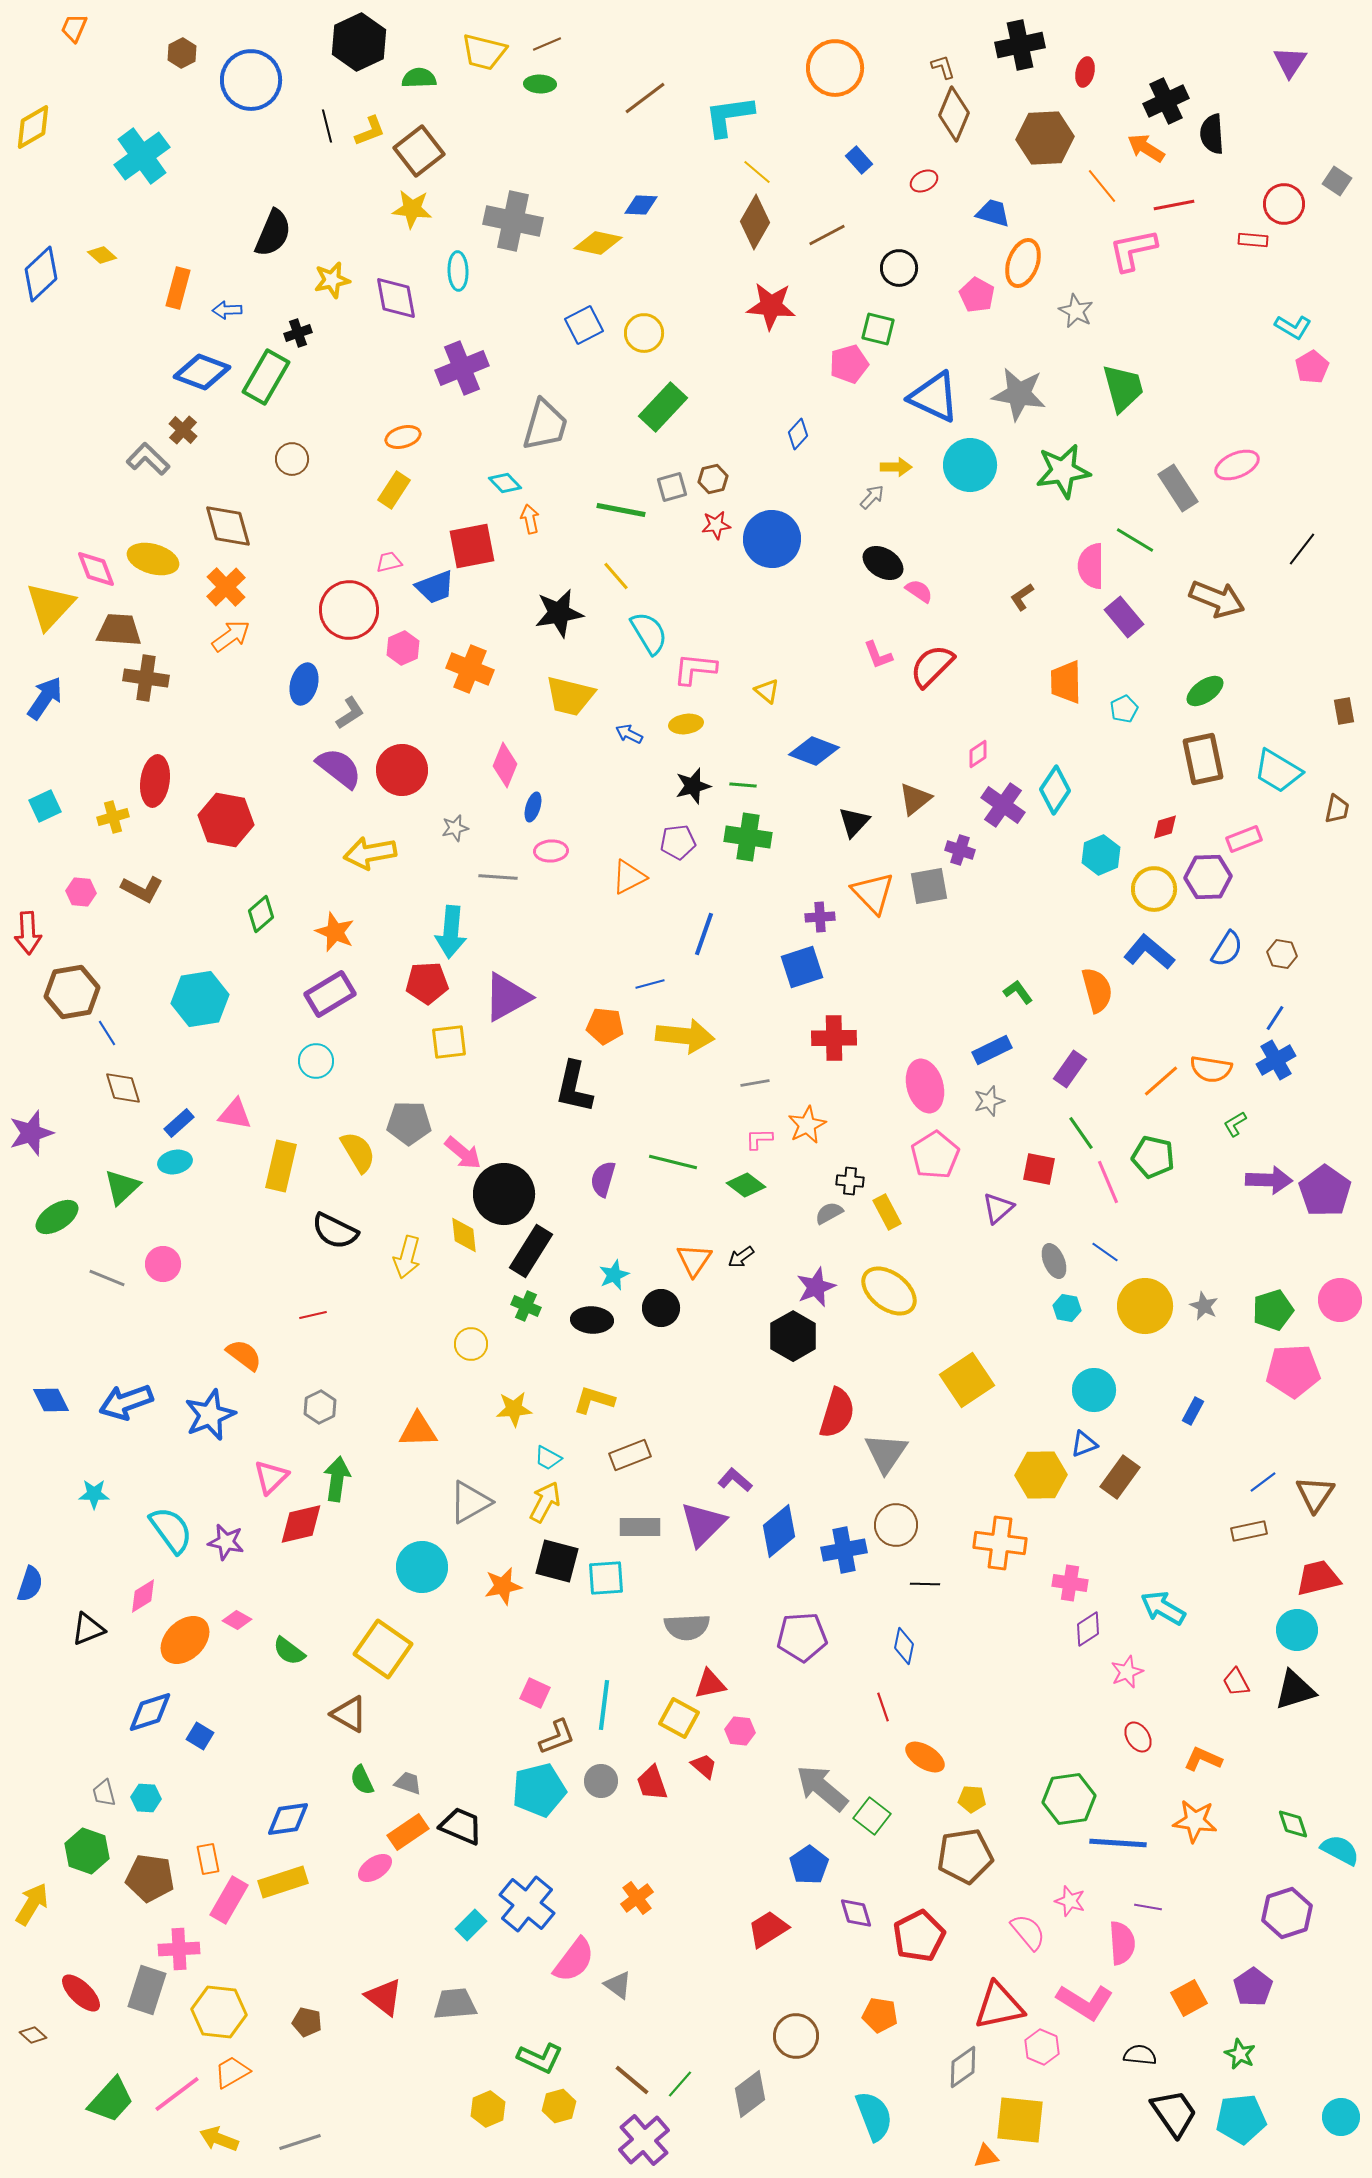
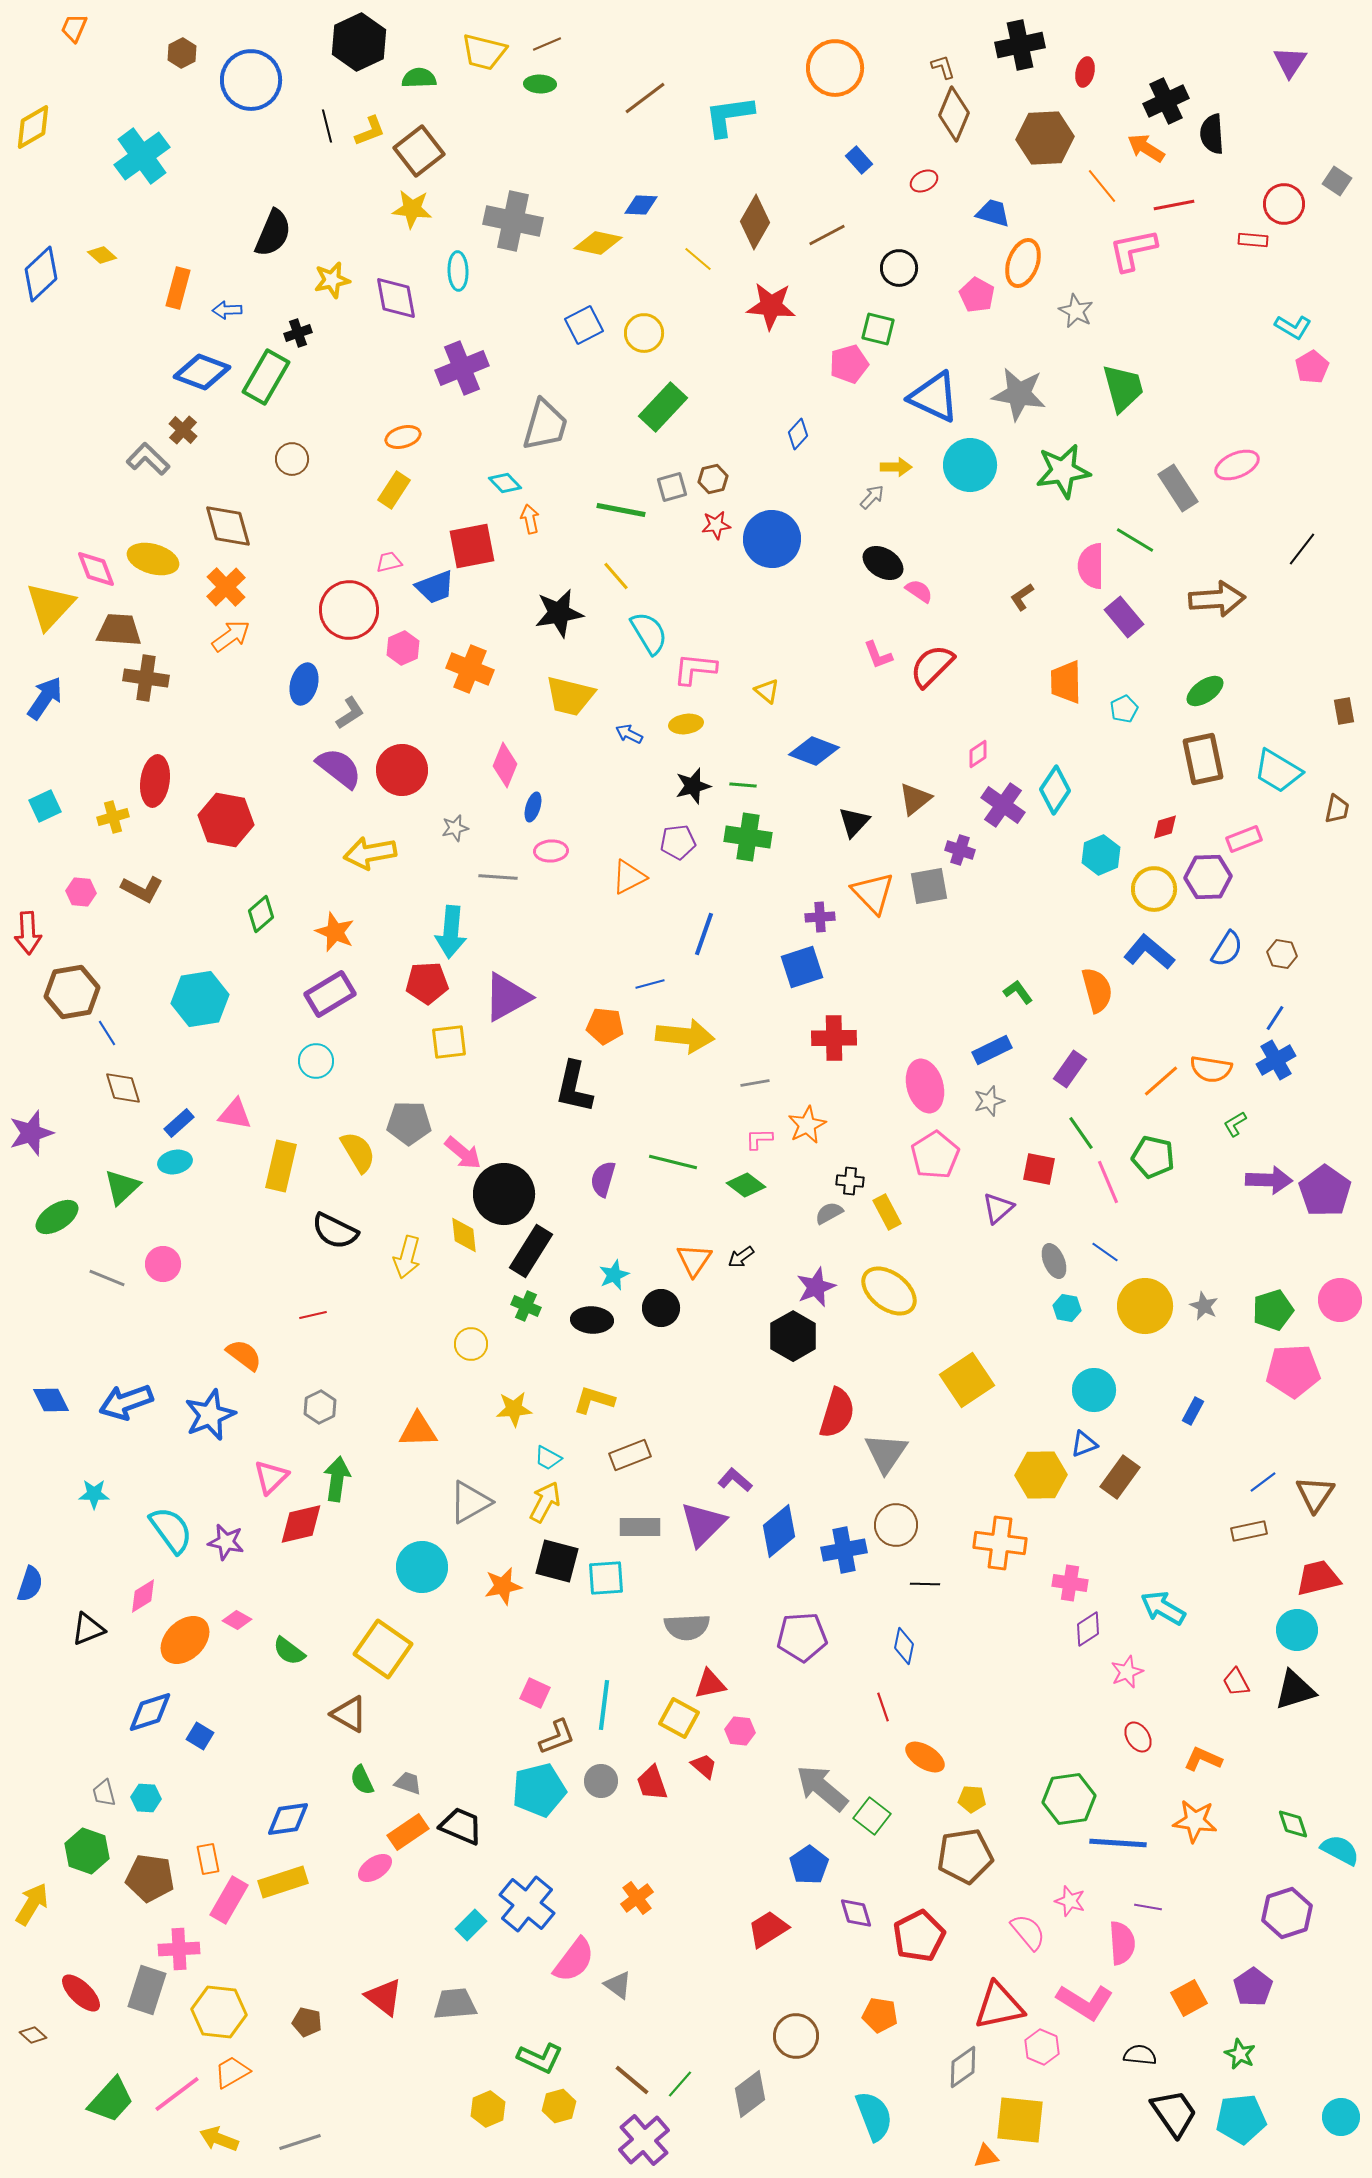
yellow line at (757, 172): moved 59 px left, 87 px down
brown arrow at (1217, 599): rotated 26 degrees counterclockwise
